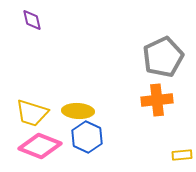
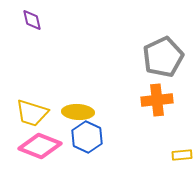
yellow ellipse: moved 1 px down
